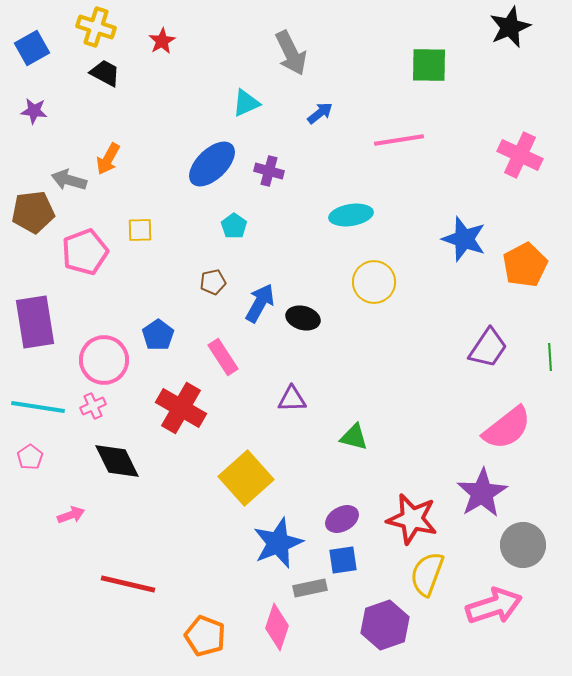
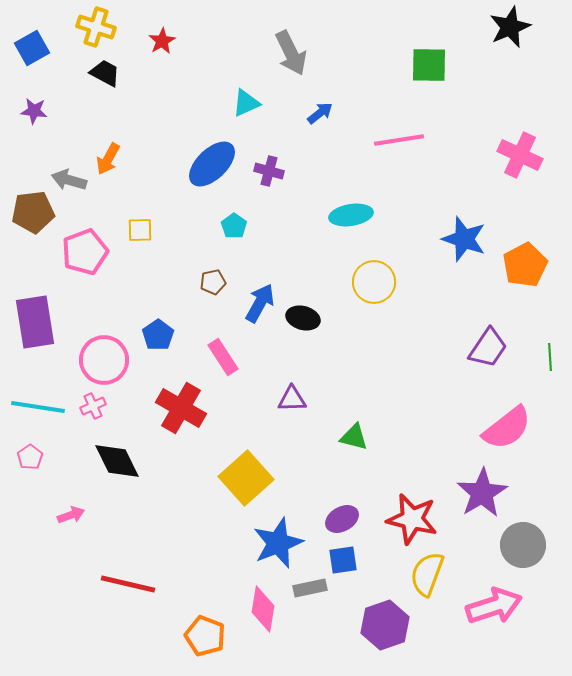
pink diamond at (277, 627): moved 14 px left, 18 px up; rotated 9 degrees counterclockwise
